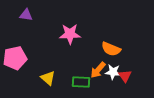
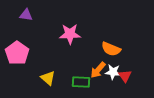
pink pentagon: moved 2 px right, 5 px up; rotated 25 degrees counterclockwise
